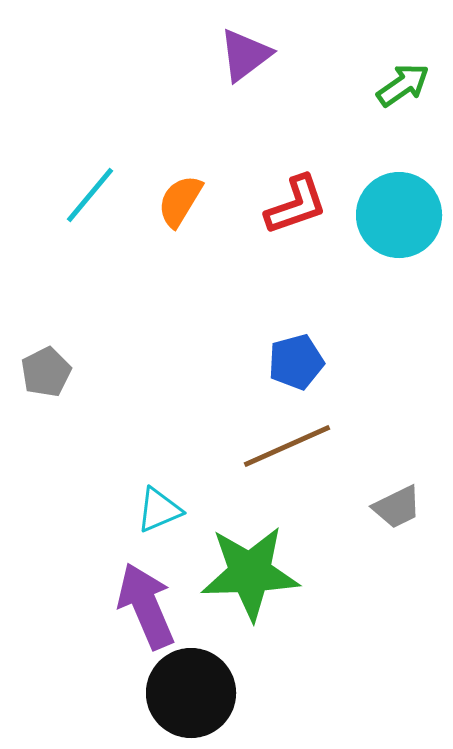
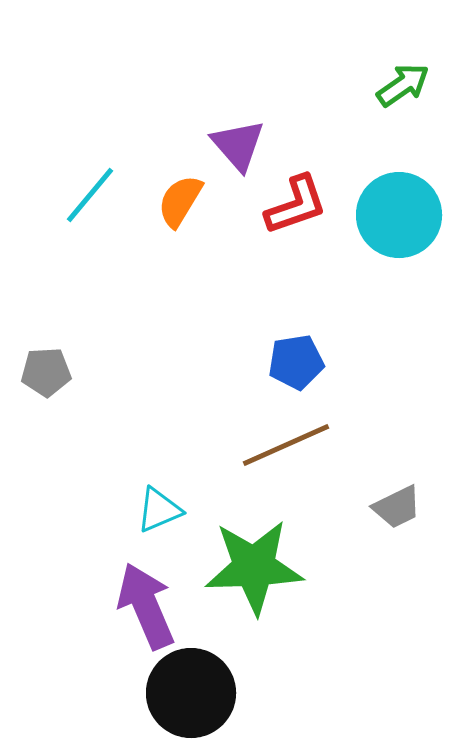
purple triangle: moved 7 px left, 90 px down; rotated 34 degrees counterclockwise
blue pentagon: rotated 6 degrees clockwise
gray pentagon: rotated 24 degrees clockwise
brown line: moved 1 px left, 1 px up
green star: moved 4 px right, 6 px up
